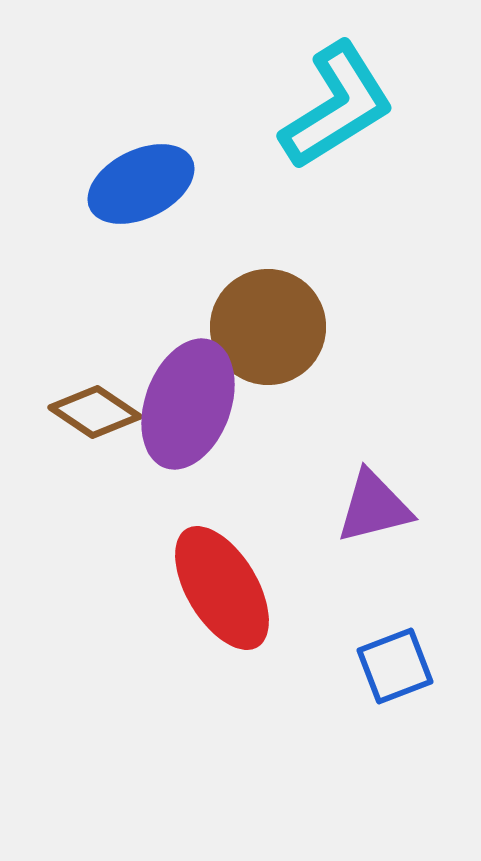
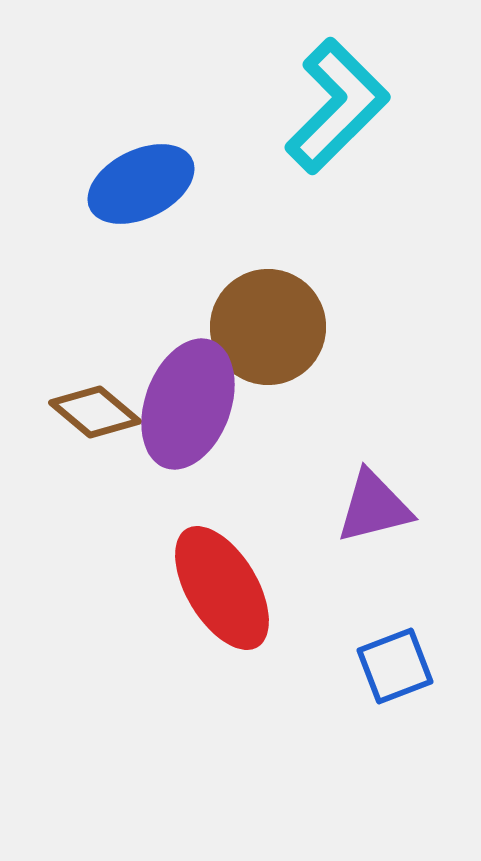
cyan L-shape: rotated 13 degrees counterclockwise
brown diamond: rotated 6 degrees clockwise
